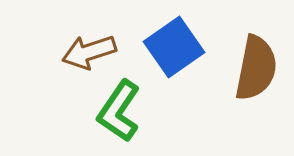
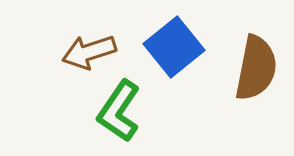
blue square: rotated 4 degrees counterclockwise
